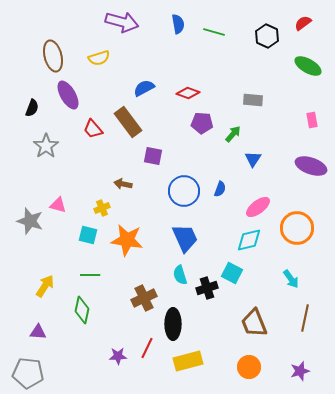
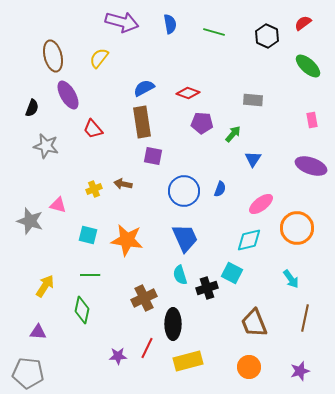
blue semicircle at (178, 24): moved 8 px left
yellow semicircle at (99, 58): rotated 145 degrees clockwise
green ellipse at (308, 66): rotated 12 degrees clockwise
brown rectangle at (128, 122): moved 14 px right; rotated 28 degrees clockwise
gray star at (46, 146): rotated 25 degrees counterclockwise
pink ellipse at (258, 207): moved 3 px right, 3 px up
yellow cross at (102, 208): moved 8 px left, 19 px up
